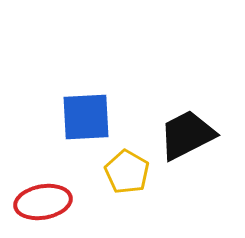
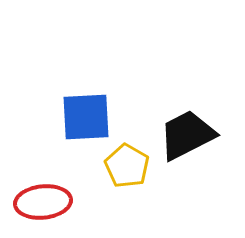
yellow pentagon: moved 6 px up
red ellipse: rotated 4 degrees clockwise
